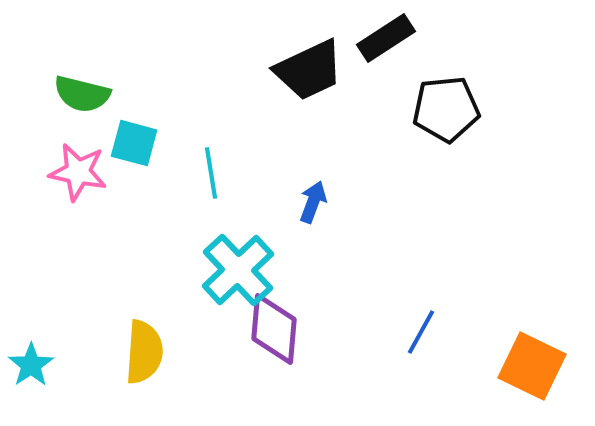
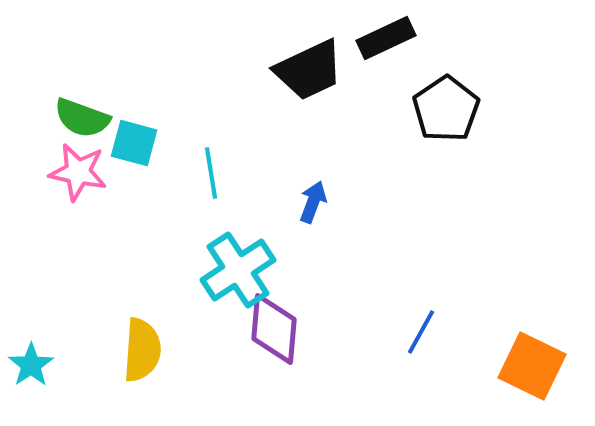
black rectangle: rotated 8 degrees clockwise
green semicircle: moved 24 px down; rotated 6 degrees clockwise
black pentagon: rotated 28 degrees counterclockwise
cyan cross: rotated 10 degrees clockwise
yellow semicircle: moved 2 px left, 2 px up
